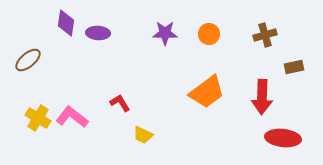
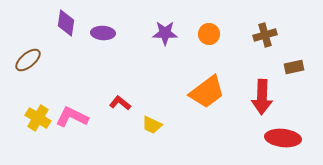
purple ellipse: moved 5 px right
red L-shape: rotated 20 degrees counterclockwise
pink L-shape: rotated 12 degrees counterclockwise
yellow trapezoid: moved 9 px right, 10 px up
